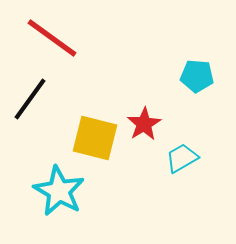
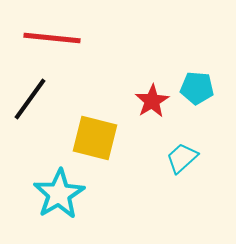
red line: rotated 30 degrees counterclockwise
cyan pentagon: moved 12 px down
red star: moved 8 px right, 23 px up
cyan trapezoid: rotated 12 degrees counterclockwise
cyan star: moved 3 px down; rotated 12 degrees clockwise
